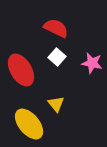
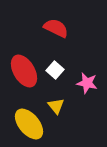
white square: moved 2 px left, 13 px down
pink star: moved 5 px left, 20 px down
red ellipse: moved 3 px right, 1 px down
yellow triangle: moved 2 px down
